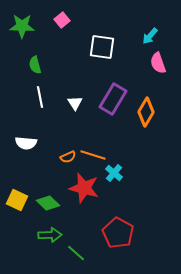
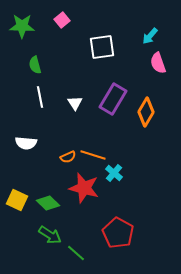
white square: rotated 16 degrees counterclockwise
green arrow: rotated 35 degrees clockwise
